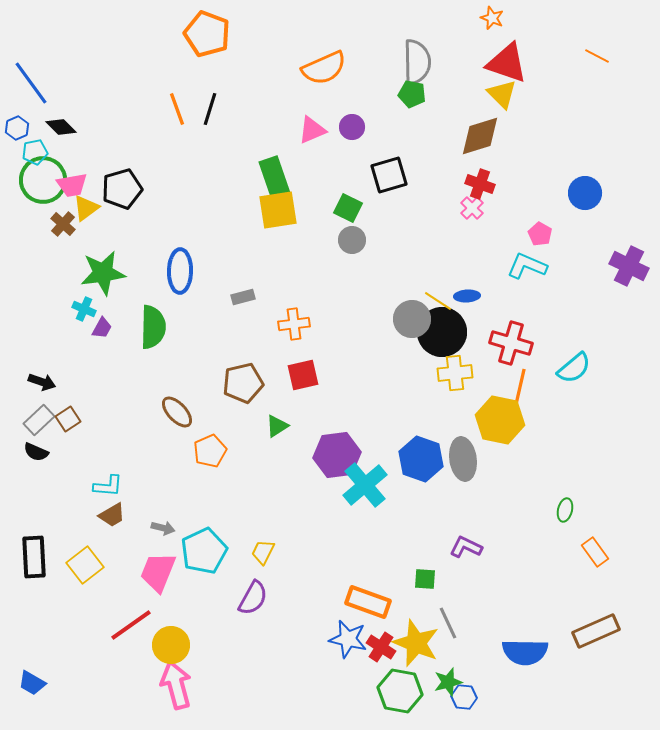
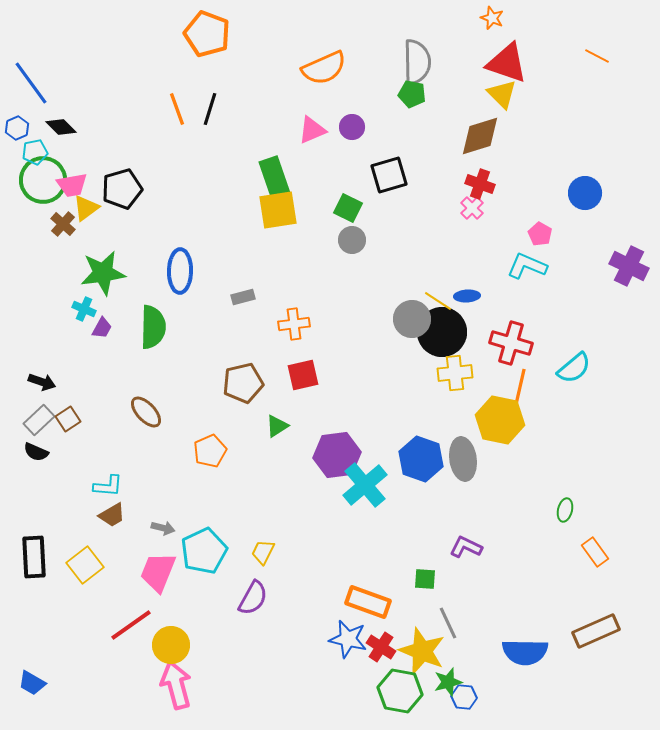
brown ellipse at (177, 412): moved 31 px left
yellow star at (416, 643): moved 6 px right, 8 px down
